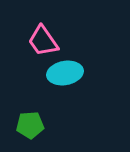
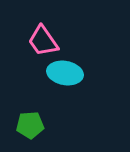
cyan ellipse: rotated 20 degrees clockwise
